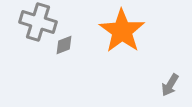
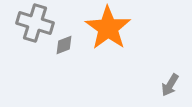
gray cross: moved 3 px left, 1 px down
orange star: moved 14 px left, 3 px up
